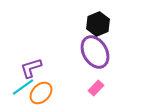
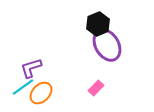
purple ellipse: moved 12 px right, 7 px up
